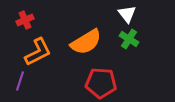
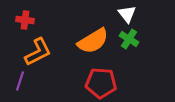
red cross: rotated 30 degrees clockwise
orange semicircle: moved 7 px right, 1 px up
